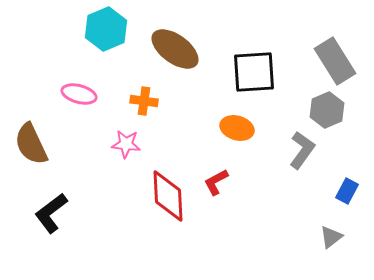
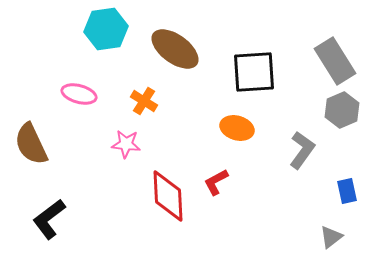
cyan hexagon: rotated 15 degrees clockwise
orange cross: rotated 24 degrees clockwise
gray hexagon: moved 15 px right
blue rectangle: rotated 40 degrees counterclockwise
black L-shape: moved 2 px left, 6 px down
